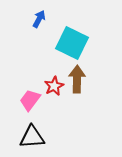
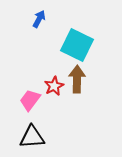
cyan square: moved 5 px right, 2 px down
